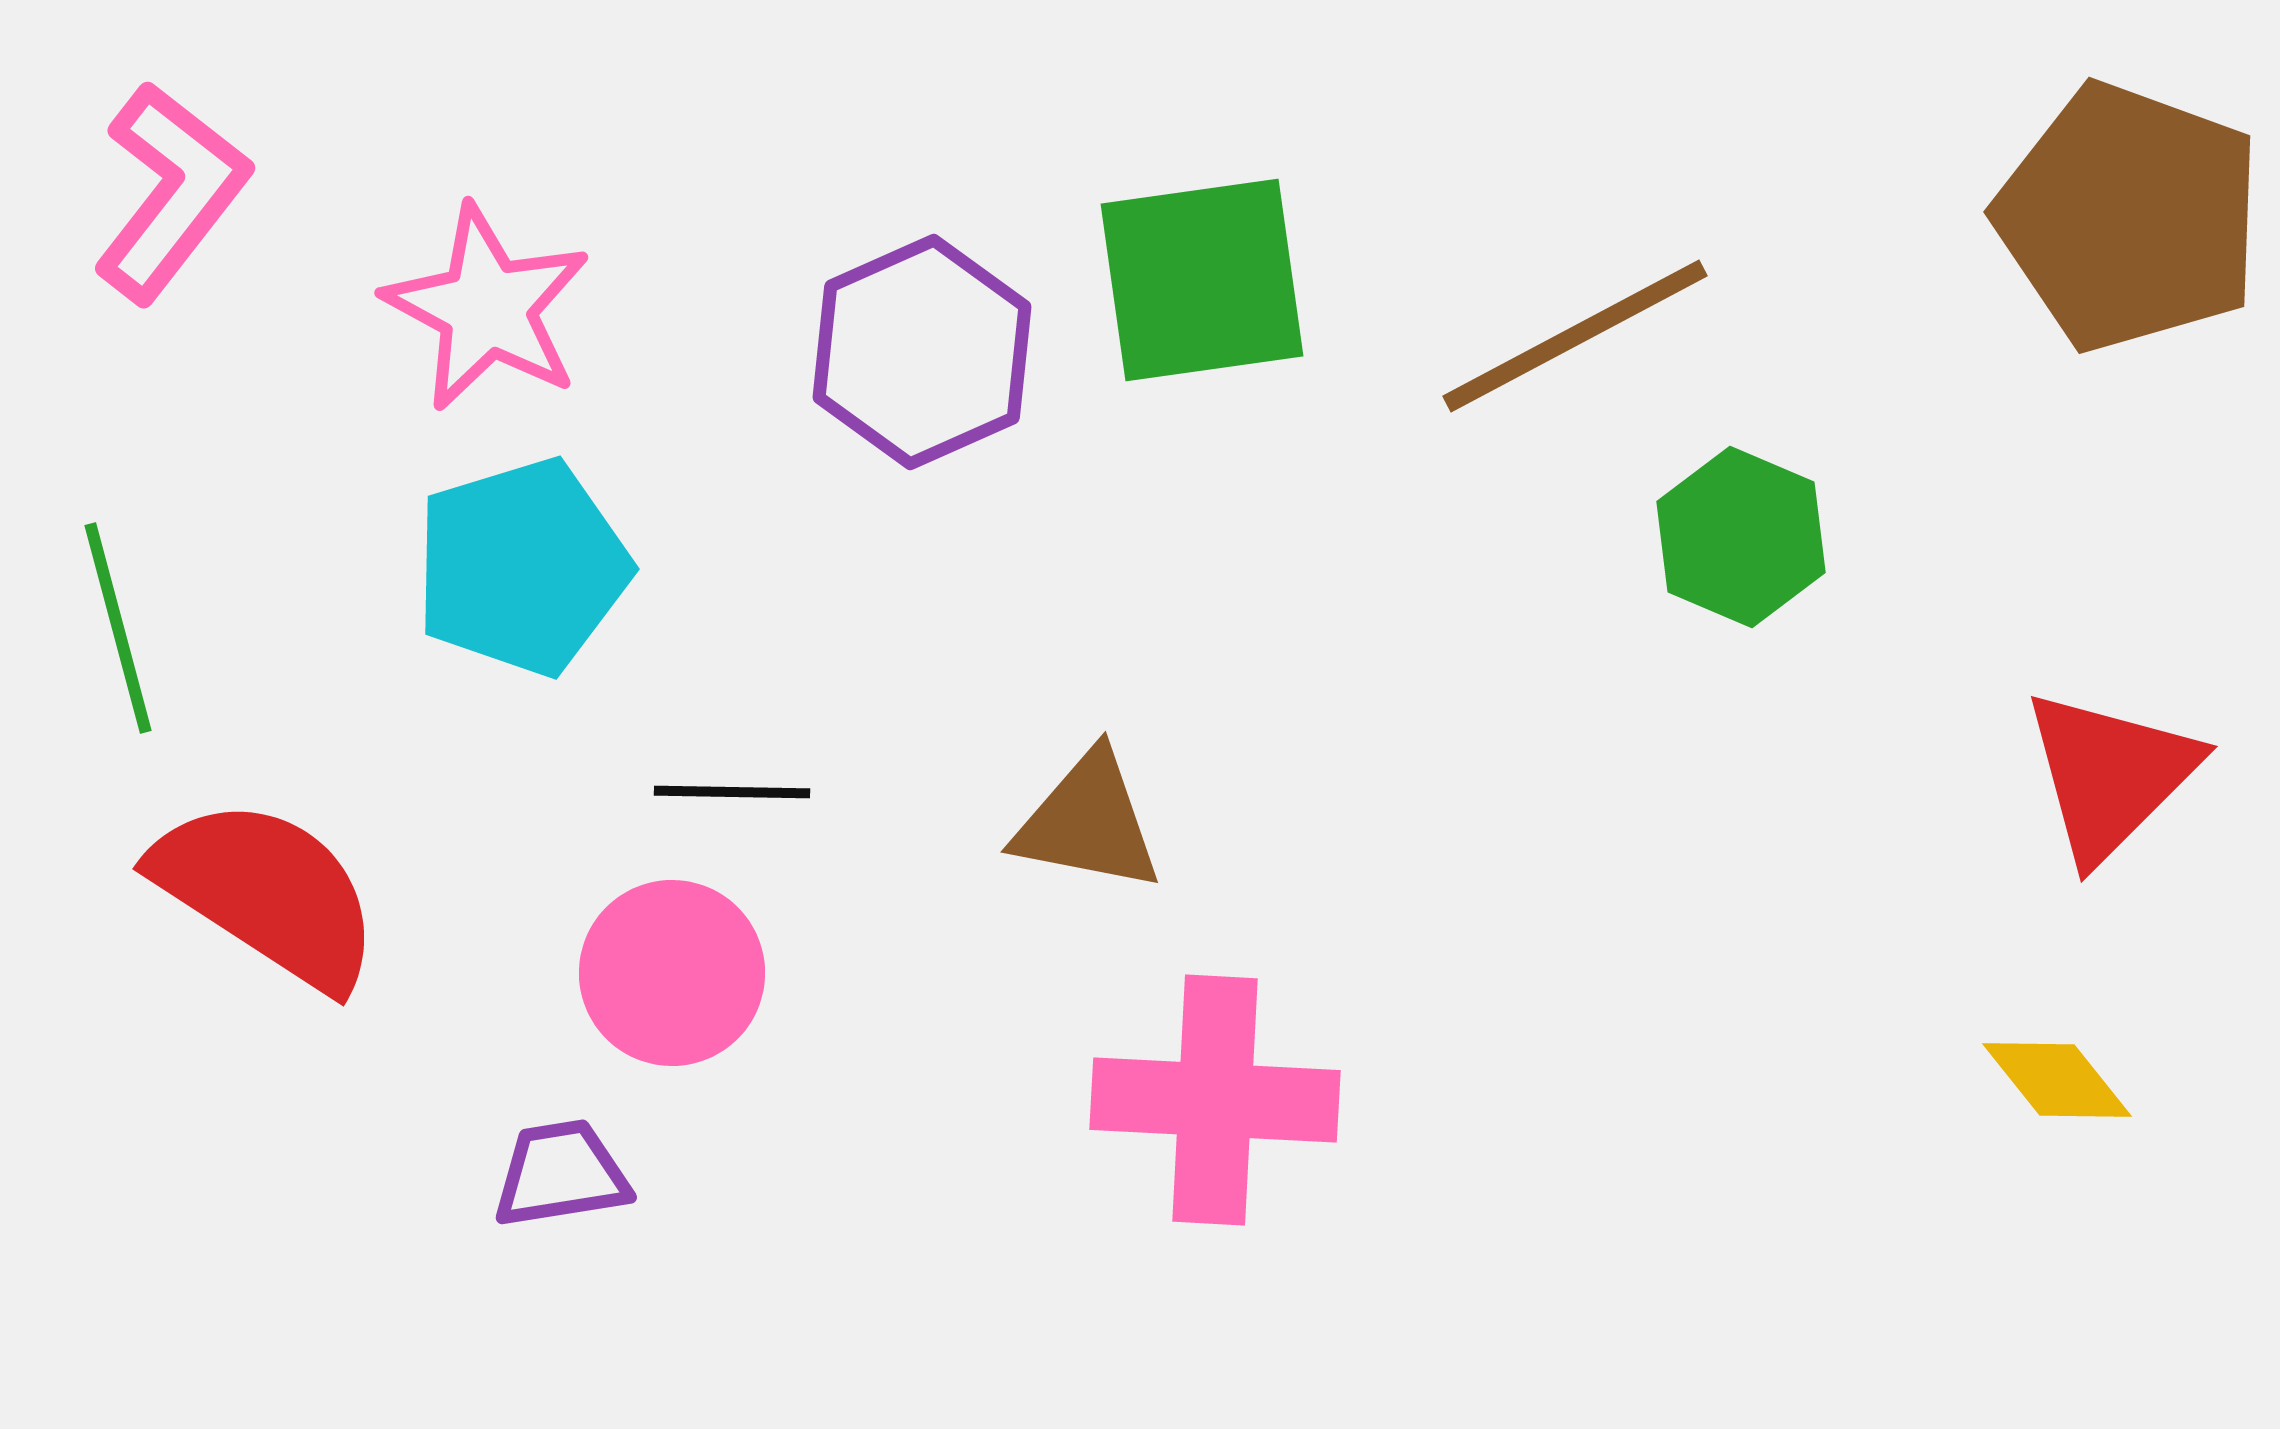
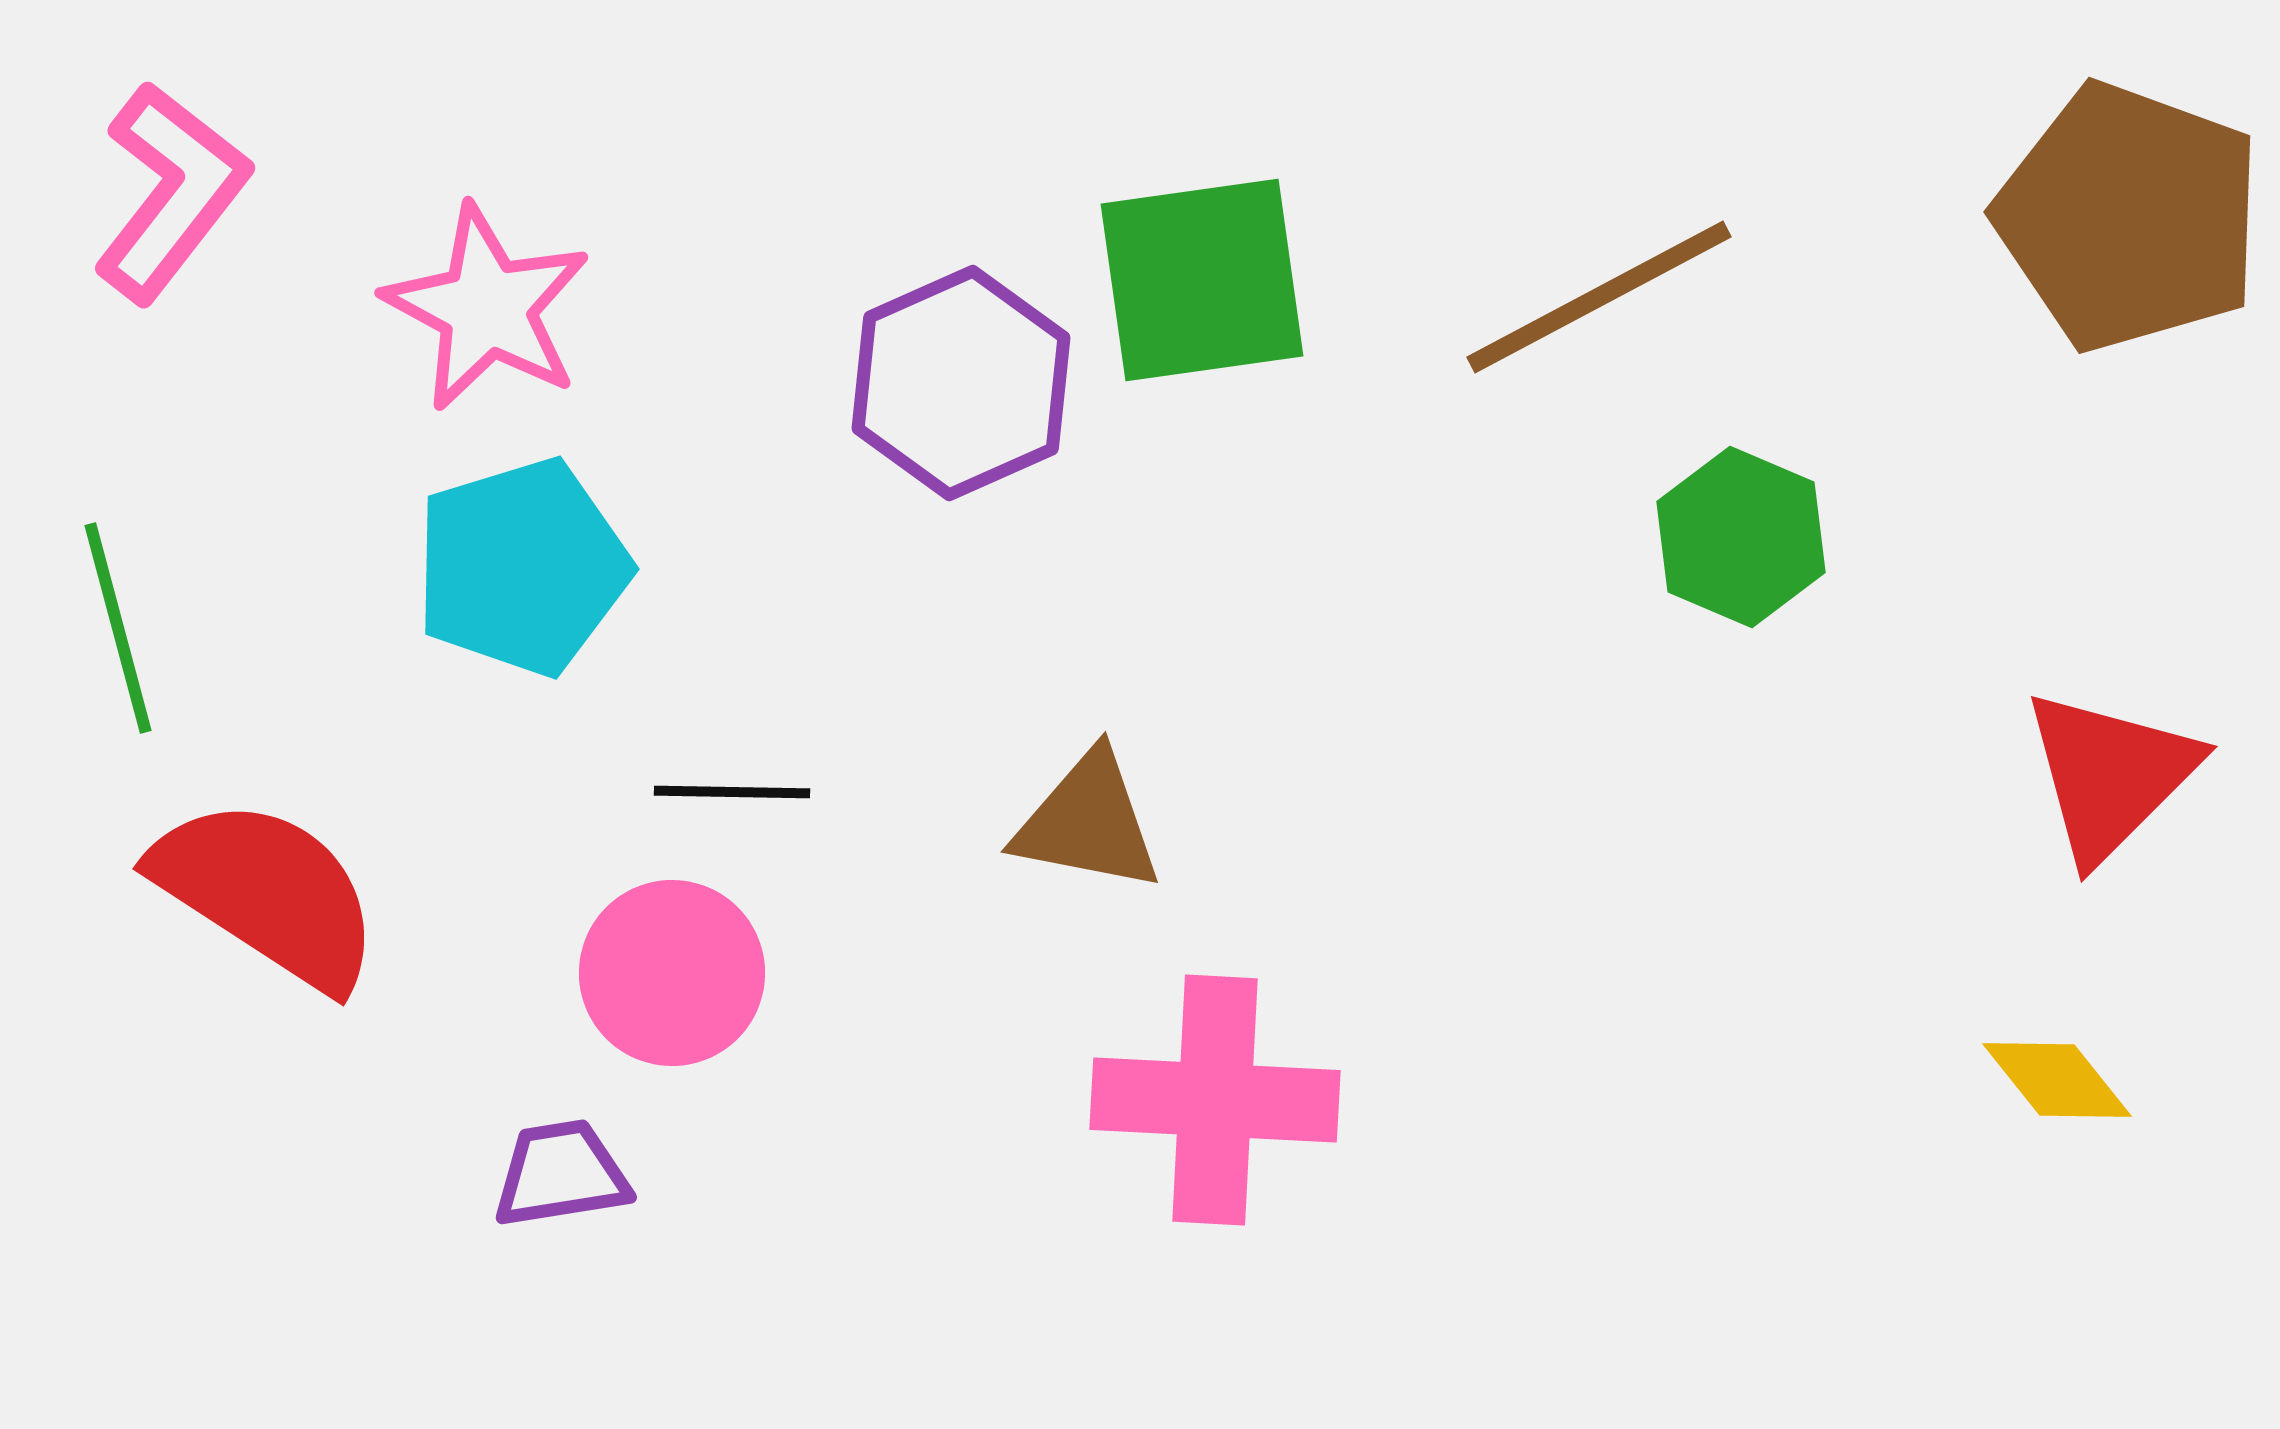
brown line: moved 24 px right, 39 px up
purple hexagon: moved 39 px right, 31 px down
